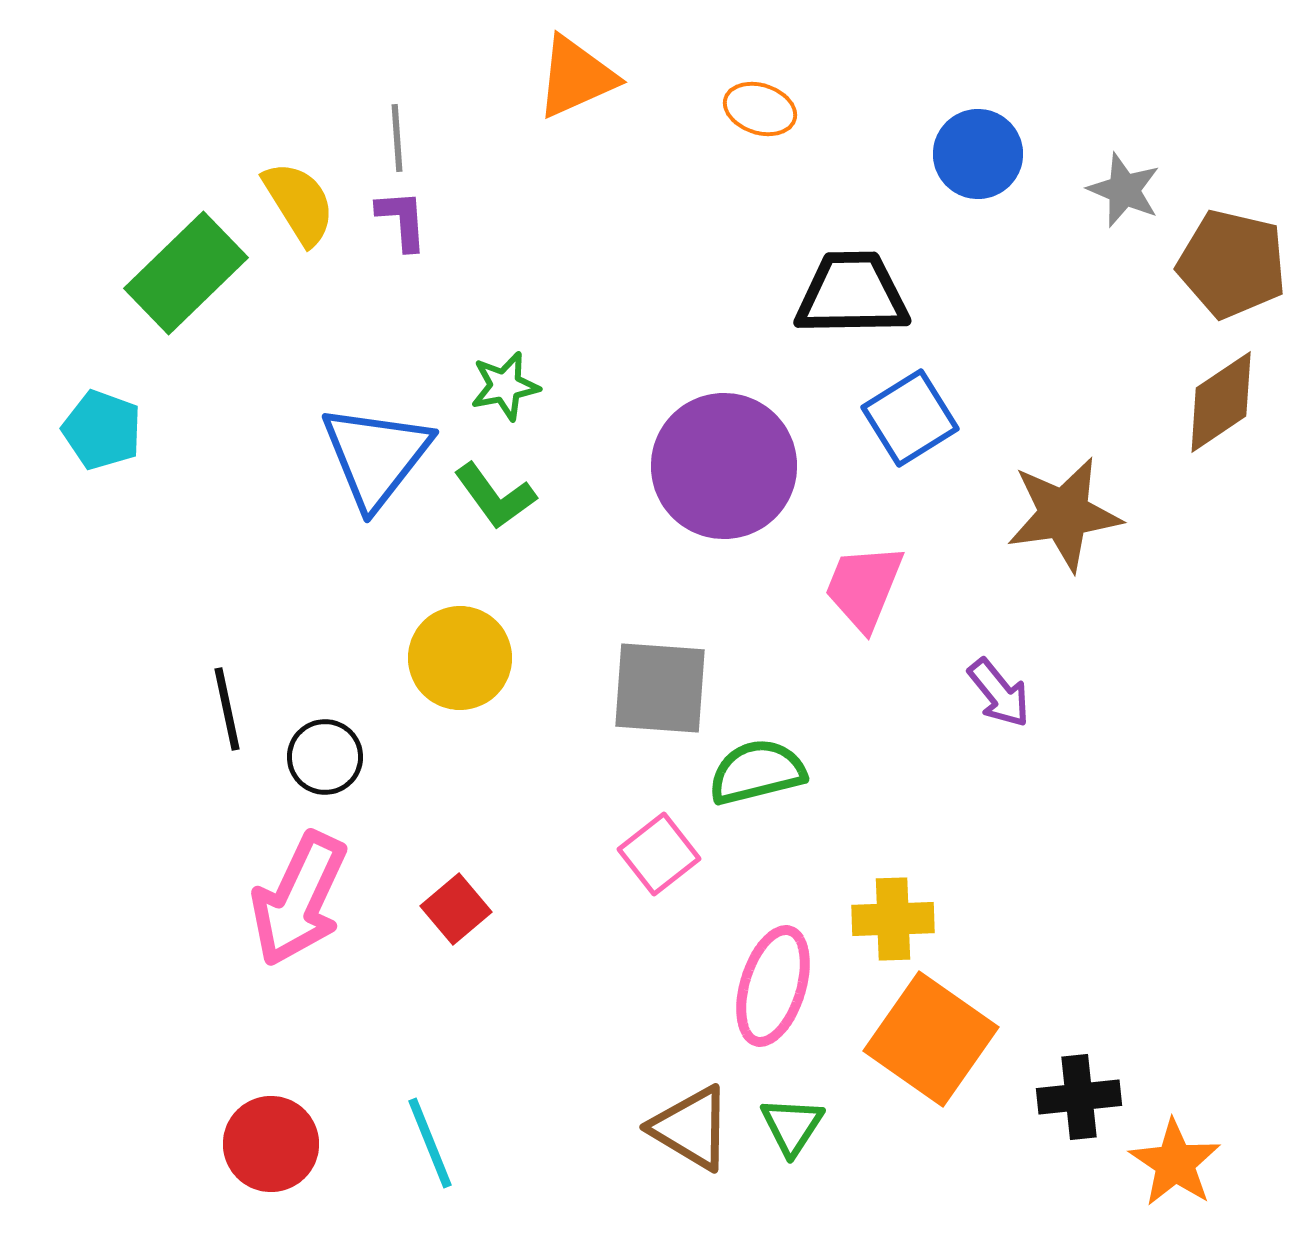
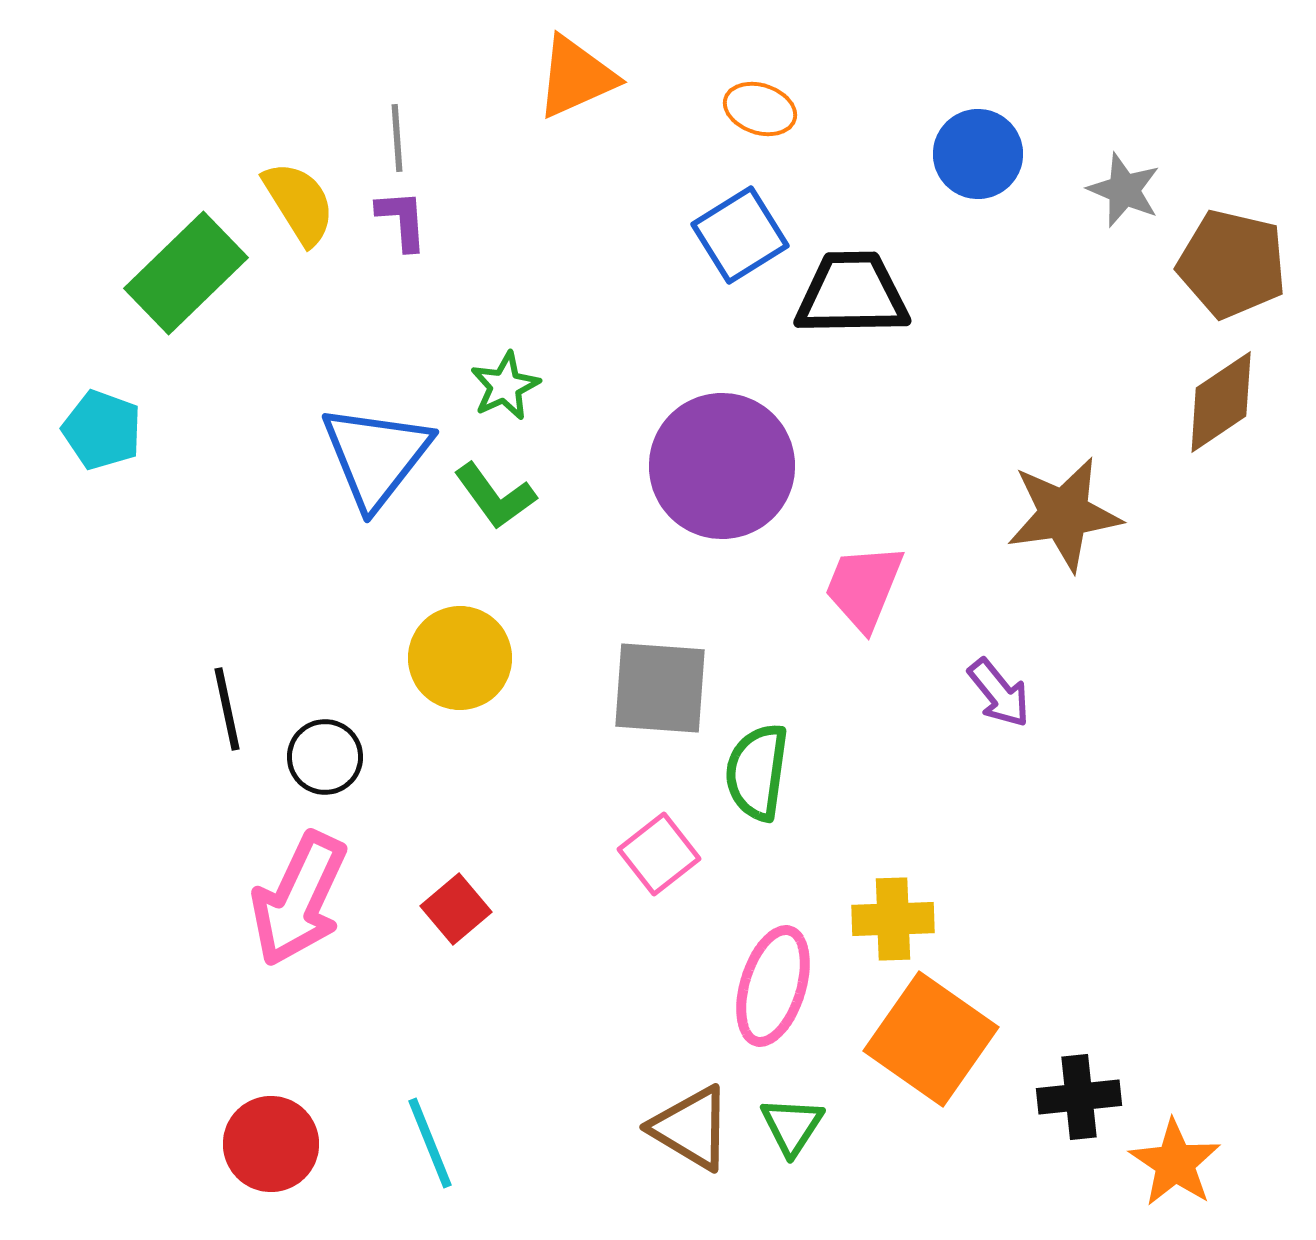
green star: rotated 14 degrees counterclockwise
blue square: moved 170 px left, 183 px up
purple circle: moved 2 px left
green semicircle: rotated 68 degrees counterclockwise
